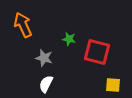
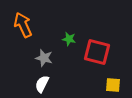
white semicircle: moved 4 px left
